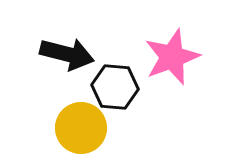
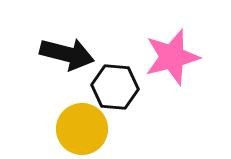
pink star: rotated 6 degrees clockwise
yellow circle: moved 1 px right, 1 px down
